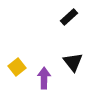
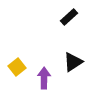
black triangle: rotated 35 degrees clockwise
